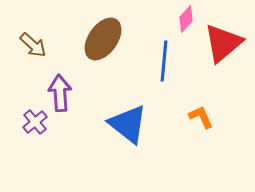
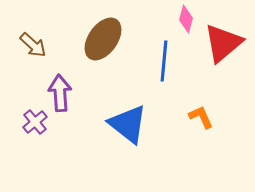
pink diamond: rotated 28 degrees counterclockwise
